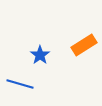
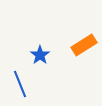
blue line: rotated 52 degrees clockwise
